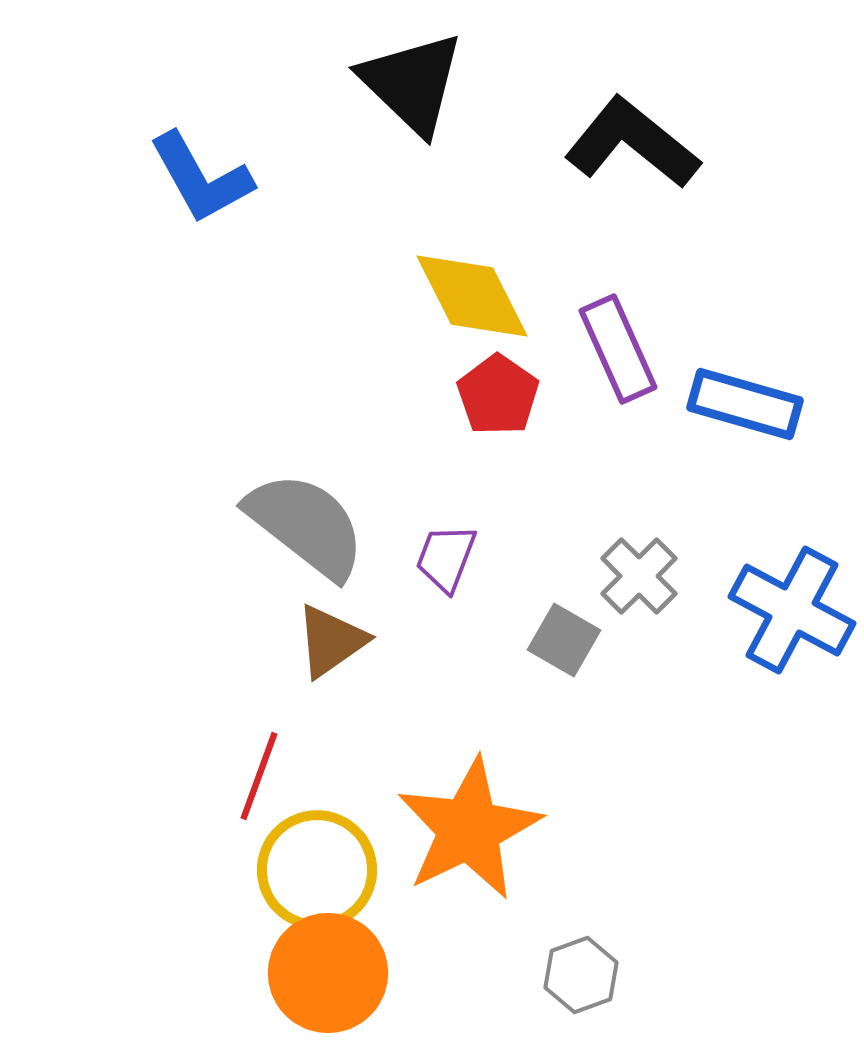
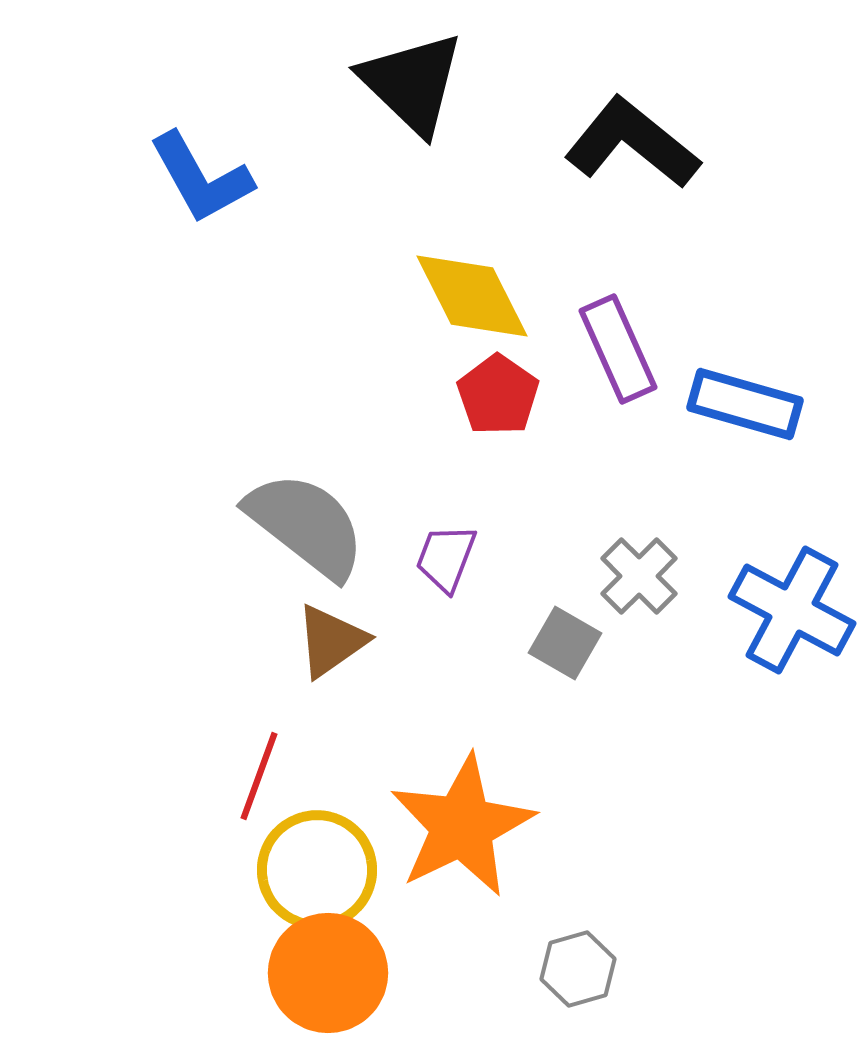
gray square: moved 1 px right, 3 px down
orange star: moved 7 px left, 3 px up
gray hexagon: moved 3 px left, 6 px up; rotated 4 degrees clockwise
